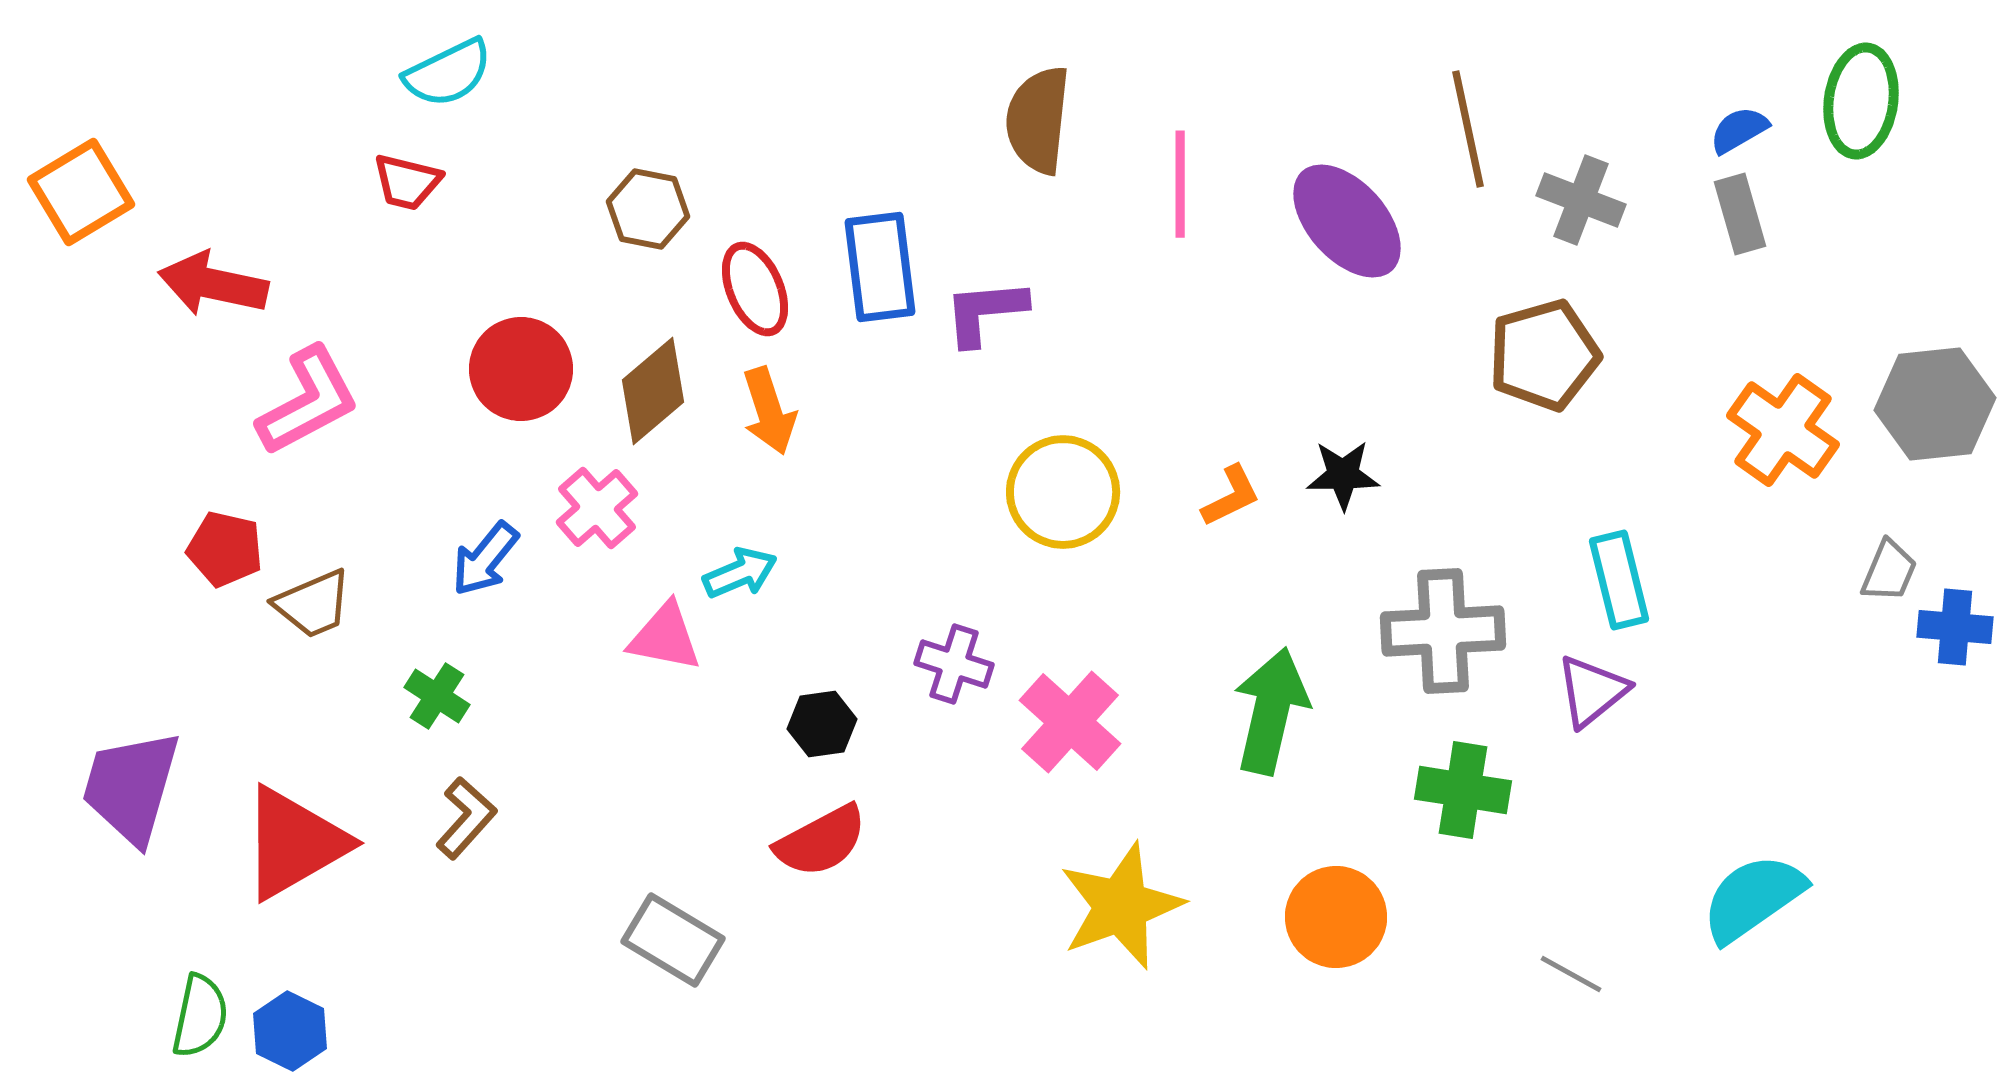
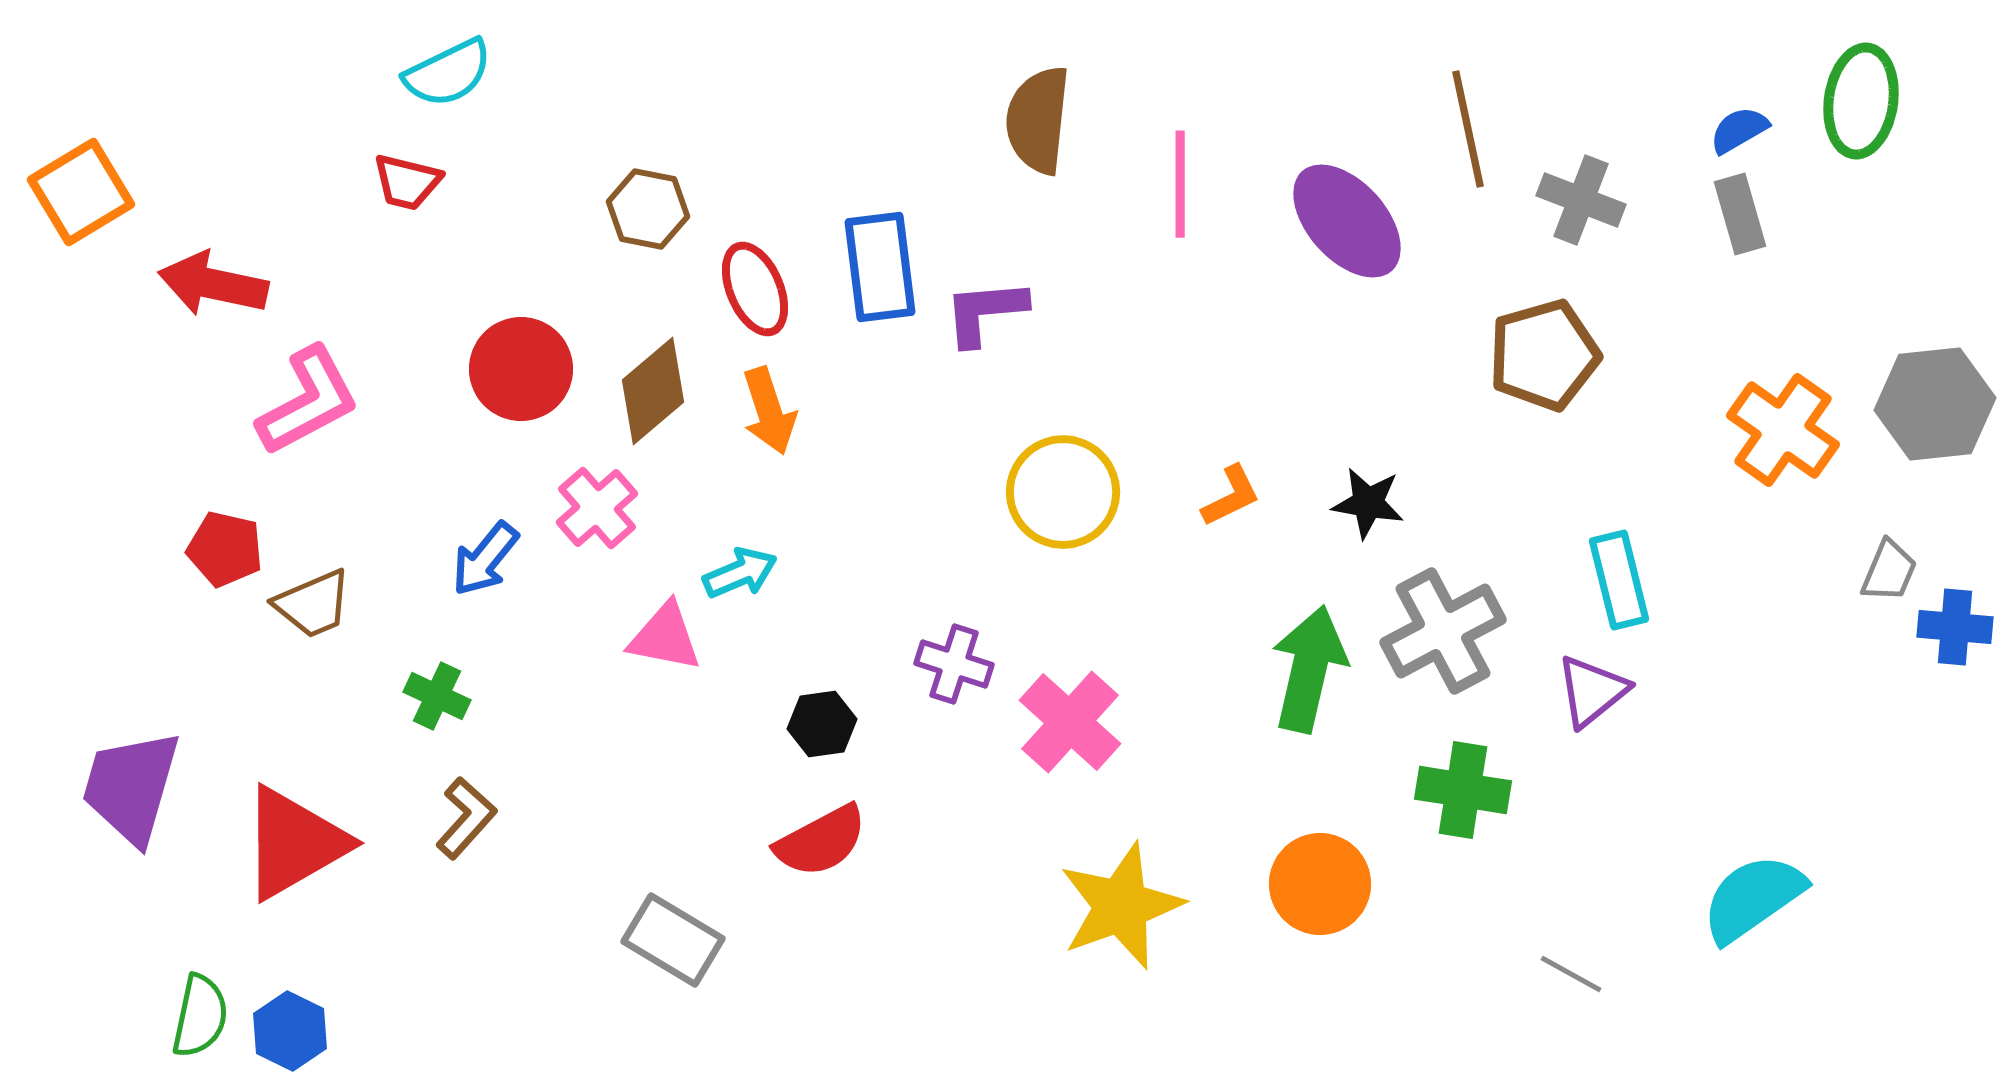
black star at (1343, 475): moved 25 px right, 28 px down; rotated 10 degrees clockwise
gray cross at (1443, 631): rotated 25 degrees counterclockwise
green cross at (437, 696): rotated 8 degrees counterclockwise
green arrow at (1271, 711): moved 38 px right, 42 px up
orange circle at (1336, 917): moved 16 px left, 33 px up
